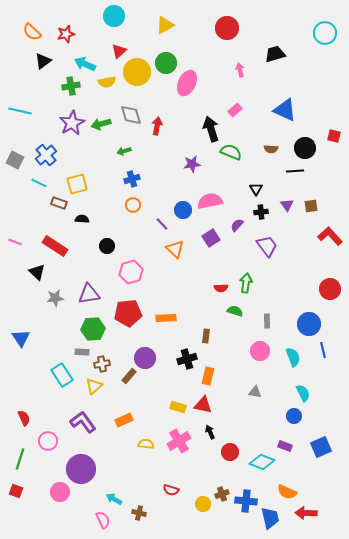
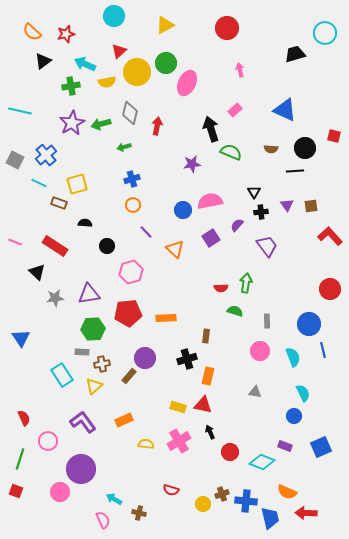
black trapezoid at (275, 54): moved 20 px right
gray diamond at (131, 115): moved 1 px left, 2 px up; rotated 30 degrees clockwise
green arrow at (124, 151): moved 4 px up
black triangle at (256, 189): moved 2 px left, 3 px down
black semicircle at (82, 219): moved 3 px right, 4 px down
purple line at (162, 224): moved 16 px left, 8 px down
